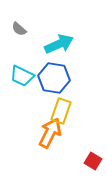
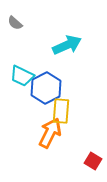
gray semicircle: moved 4 px left, 6 px up
cyan arrow: moved 8 px right, 1 px down
blue hexagon: moved 8 px left, 10 px down; rotated 24 degrees clockwise
yellow rectangle: rotated 15 degrees counterclockwise
